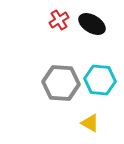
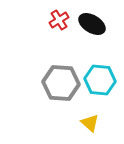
yellow triangle: rotated 12 degrees clockwise
